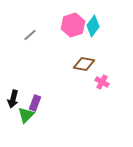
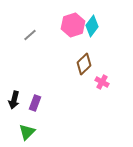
cyan diamond: moved 1 px left
brown diamond: rotated 55 degrees counterclockwise
black arrow: moved 1 px right, 1 px down
green triangle: moved 1 px right, 17 px down
